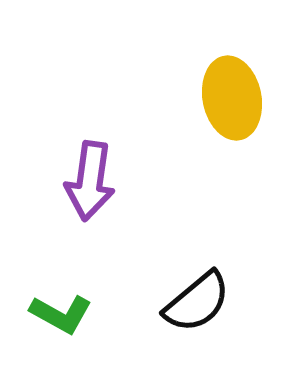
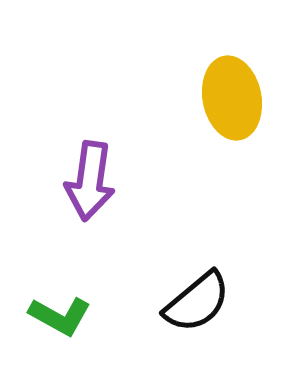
green L-shape: moved 1 px left, 2 px down
